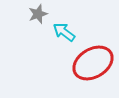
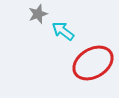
cyan arrow: moved 1 px left, 1 px up
